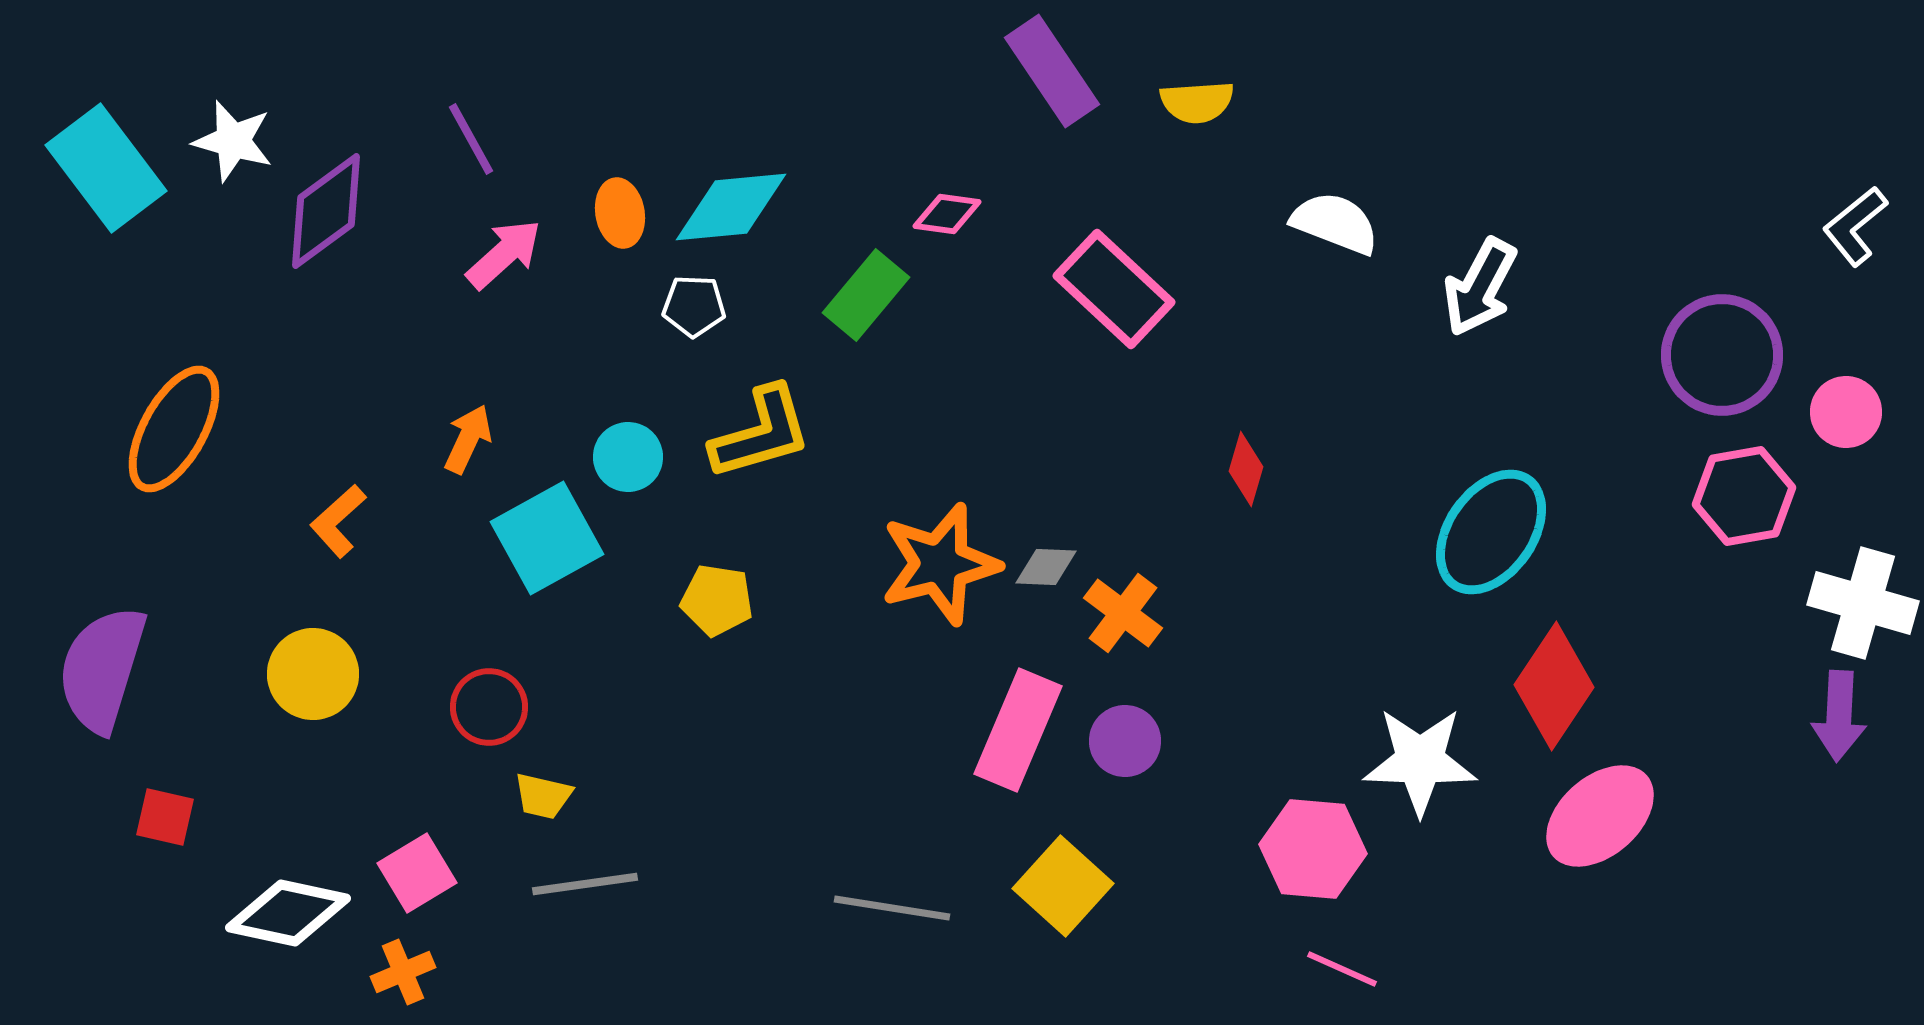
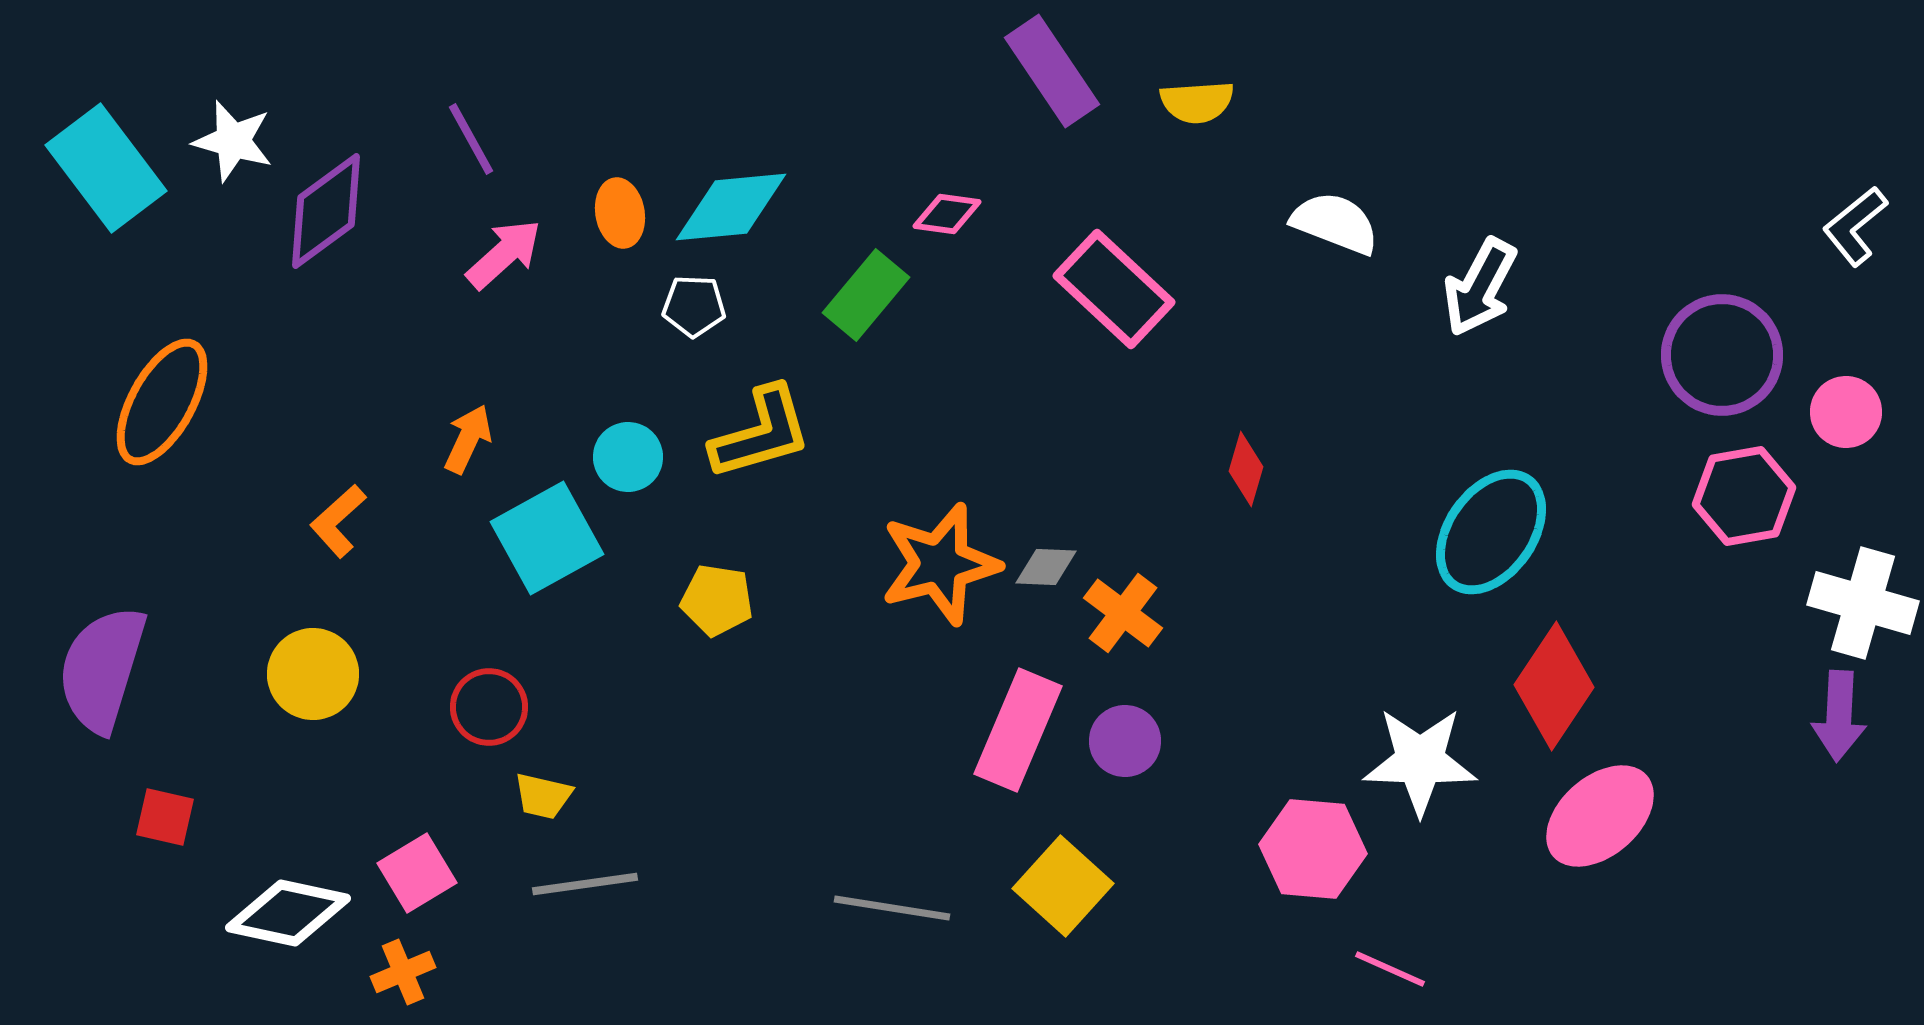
orange ellipse at (174, 429): moved 12 px left, 27 px up
pink line at (1342, 969): moved 48 px right
